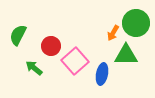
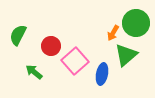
green triangle: rotated 40 degrees counterclockwise
green arrow: moved 4 px down
